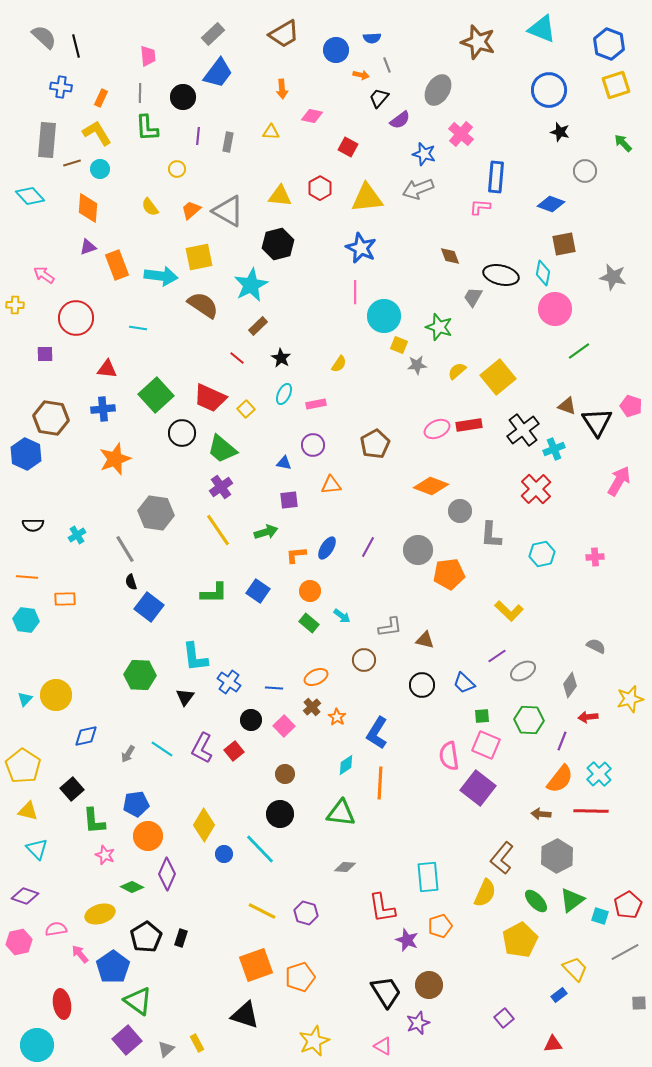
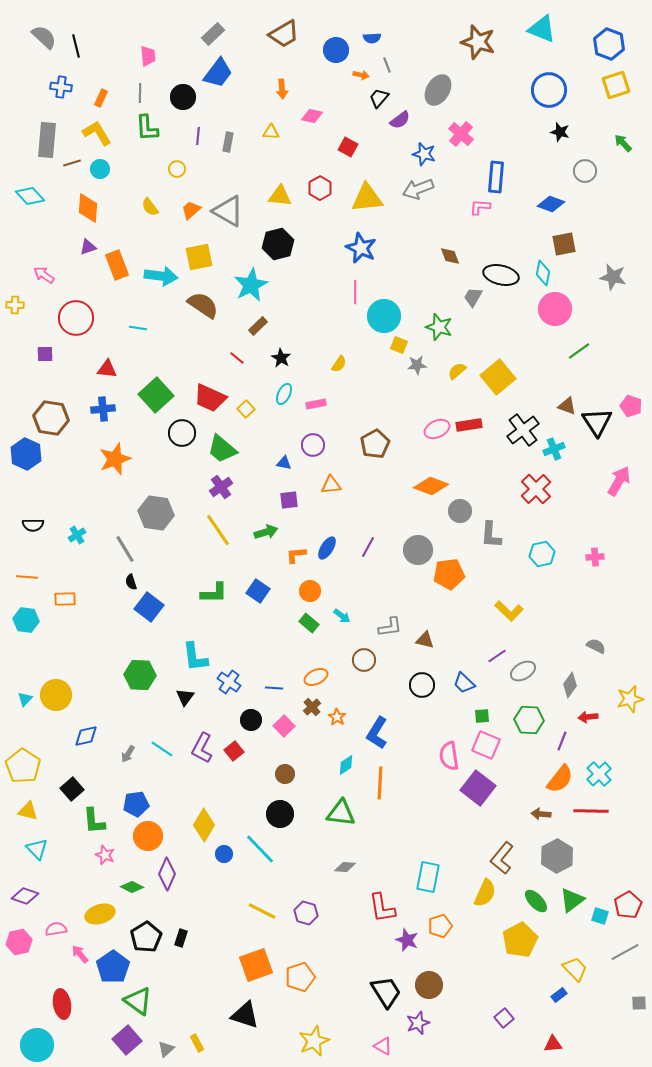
cyan rectangle at (428, 877): rotated 16 degrees clockwise
